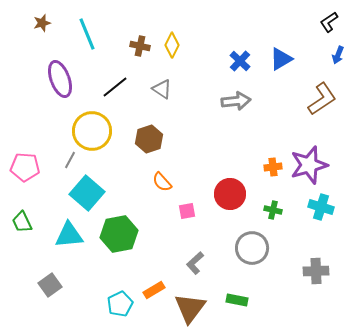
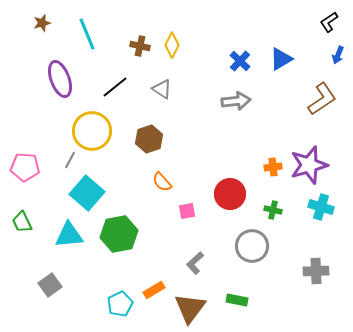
gray circle: moved 2 px up
